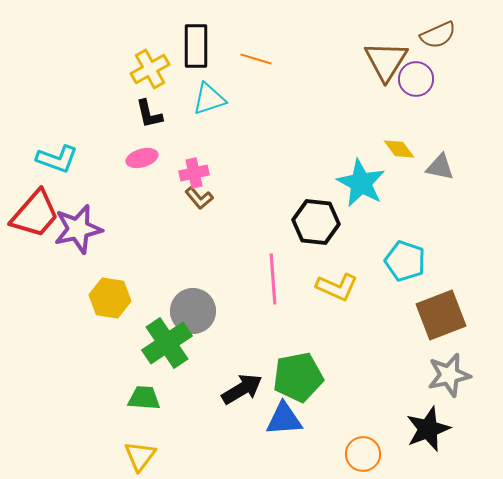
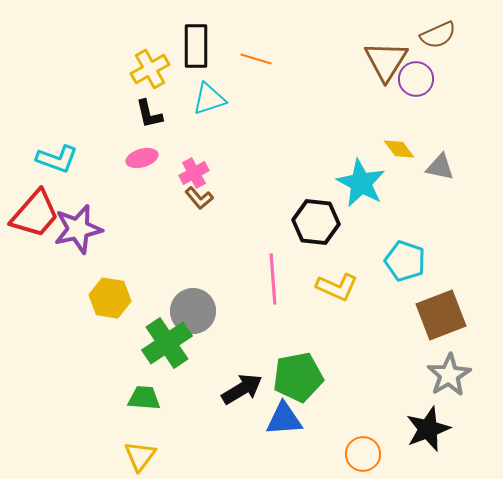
pink cross: rotated 16 degrees counterclockwise
gray star: rotated 18 degrees counterclockwise
